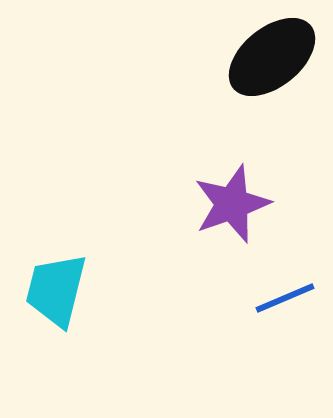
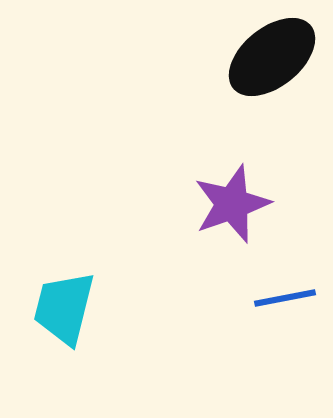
cyan trapezoid: moved 8 px right, 18 px down
blue line: rotated 12 degrees clockwise
